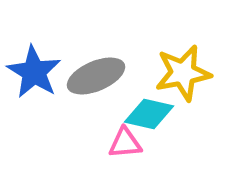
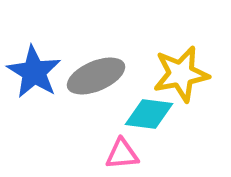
yellow star: moved 2 px left, 1 px down
cyan diamond: rotated 6 degrees counterclockwise
pink triangle: moved 3 px left, 11 px down
